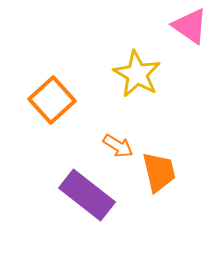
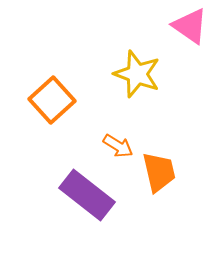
yellow star: rotated 9 degrees counterclockwise
